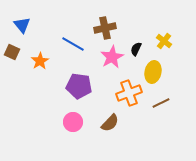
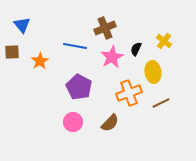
brown cross: rotated 10 degrees counterclockwise
blue line: moved 2 px right, 2 px down; rotated 20 degrees counterclockwise
brown square: rotated 28 degrees counterclockwise
yellow ellipse: rotated 20 degrees counterclockwise
purple pentagon: moved 1 px down; rotated 20 degrees clockwise
